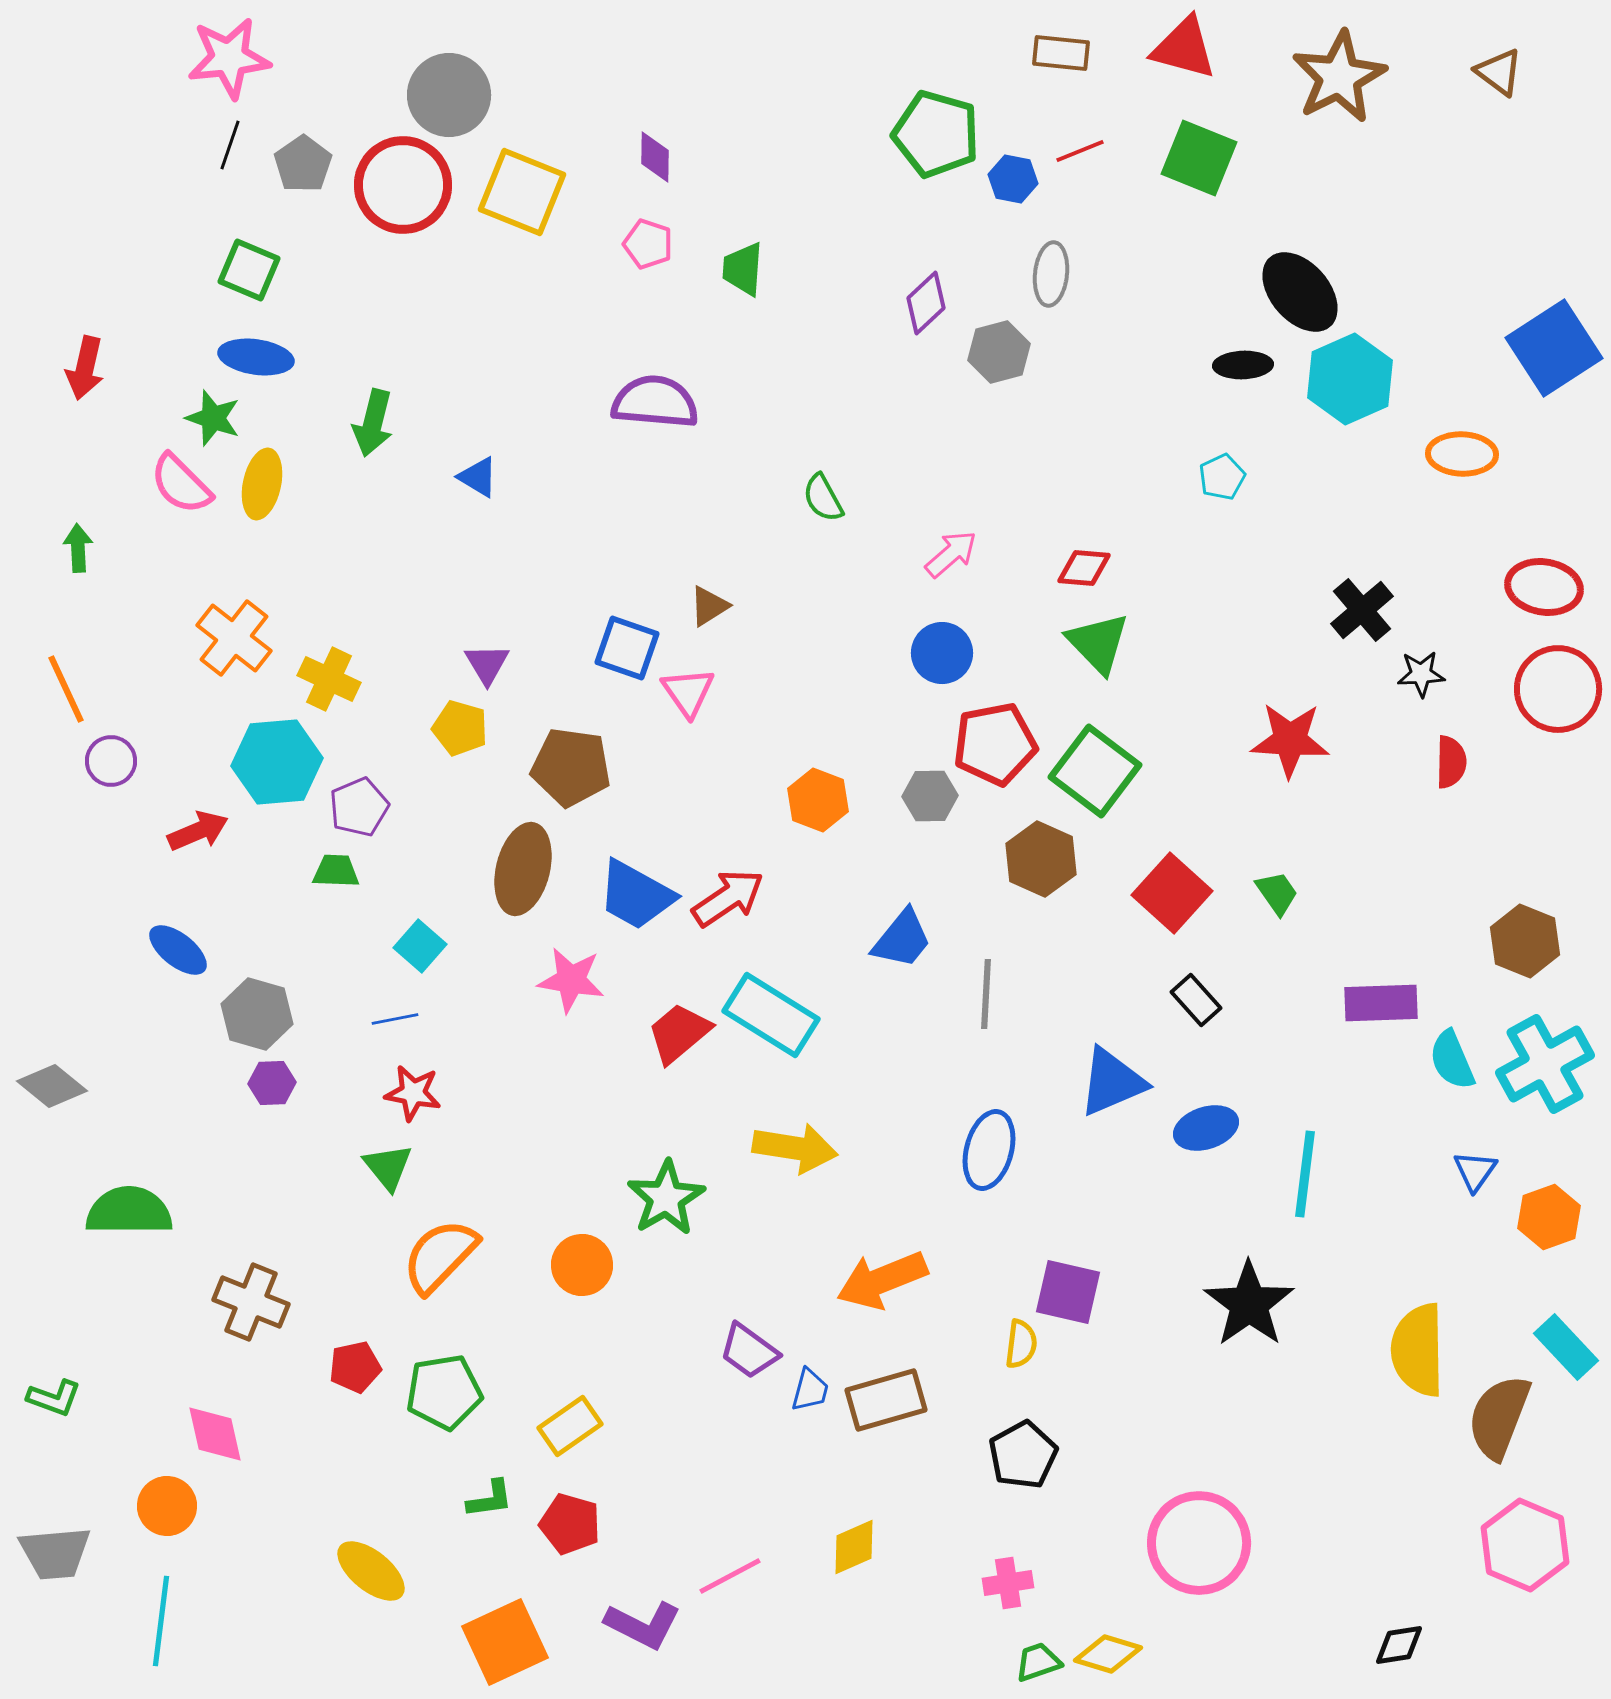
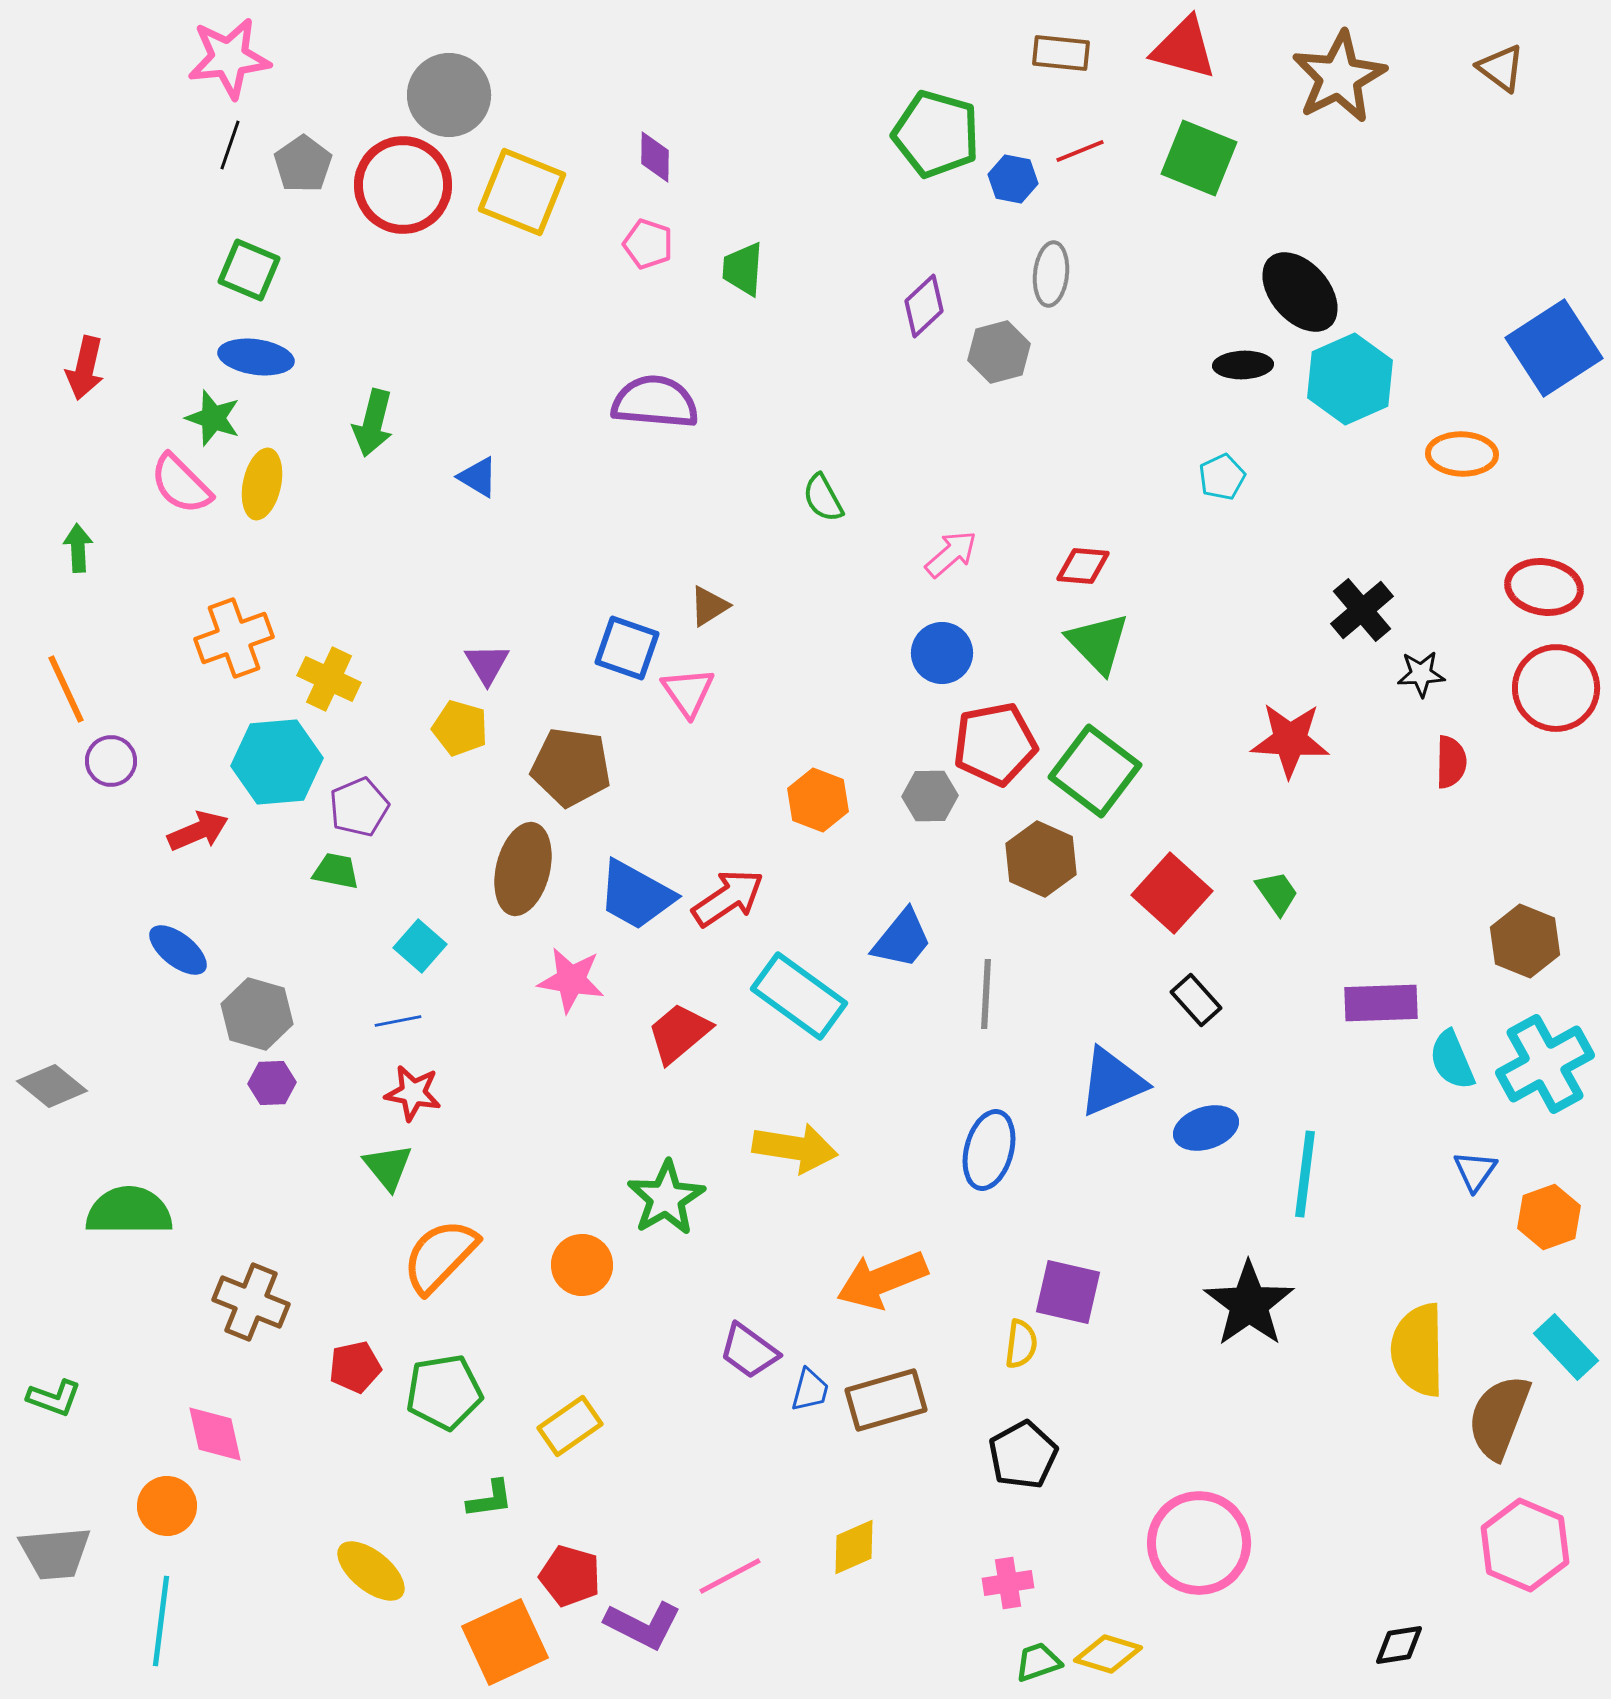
brown triangle at (1499, 72): moved 2 px right, 4 px up
purple diamond at (926, 303): moved 2 px left, 3 px down
red diamond at (1084, 568): moved 1 px left, 2 px up
orange cross at (234, 638): rotated 32 degrees clockwise
red circle at (1558, 689): moved 2 px left, 1 px up
green trapezoid at (336, 871): rotated 9 degrees clockwise
cyan rectangle at (771, 1015): moved 28 px right, 19 px up; rotated 4 degrees clockwise
blue line at (395, 1019): moved 3 px right, 2 px down
red pentagon at (570, 1524): moved 52 px down
